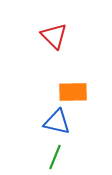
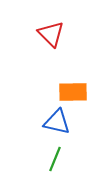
red triangle: moved 3 px left, 2 px up
green line: moved 2 px down
